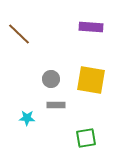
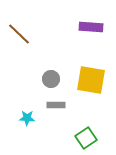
green square: rotated 25 degrees counterclockwise
